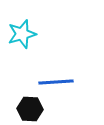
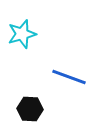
blue line: moved 13 px right, 5 px up; rotated 24 degrees clockwise
